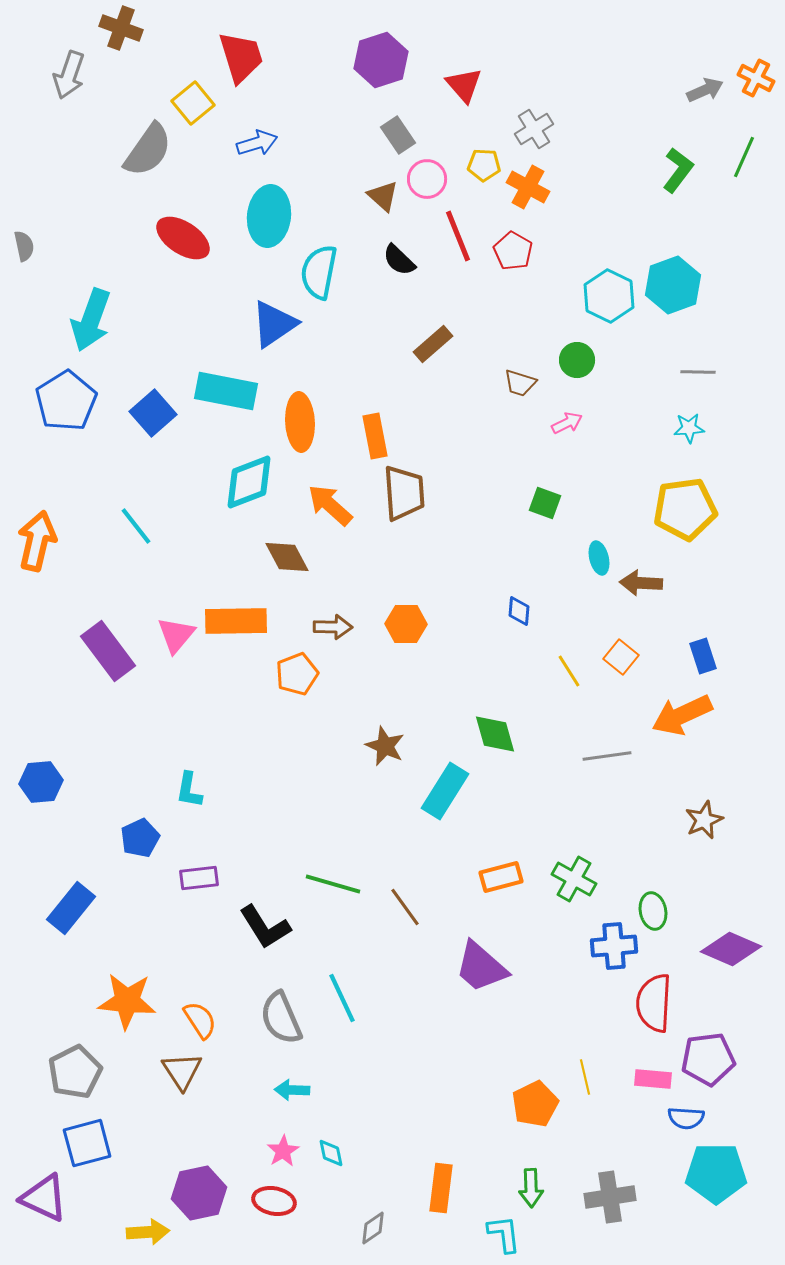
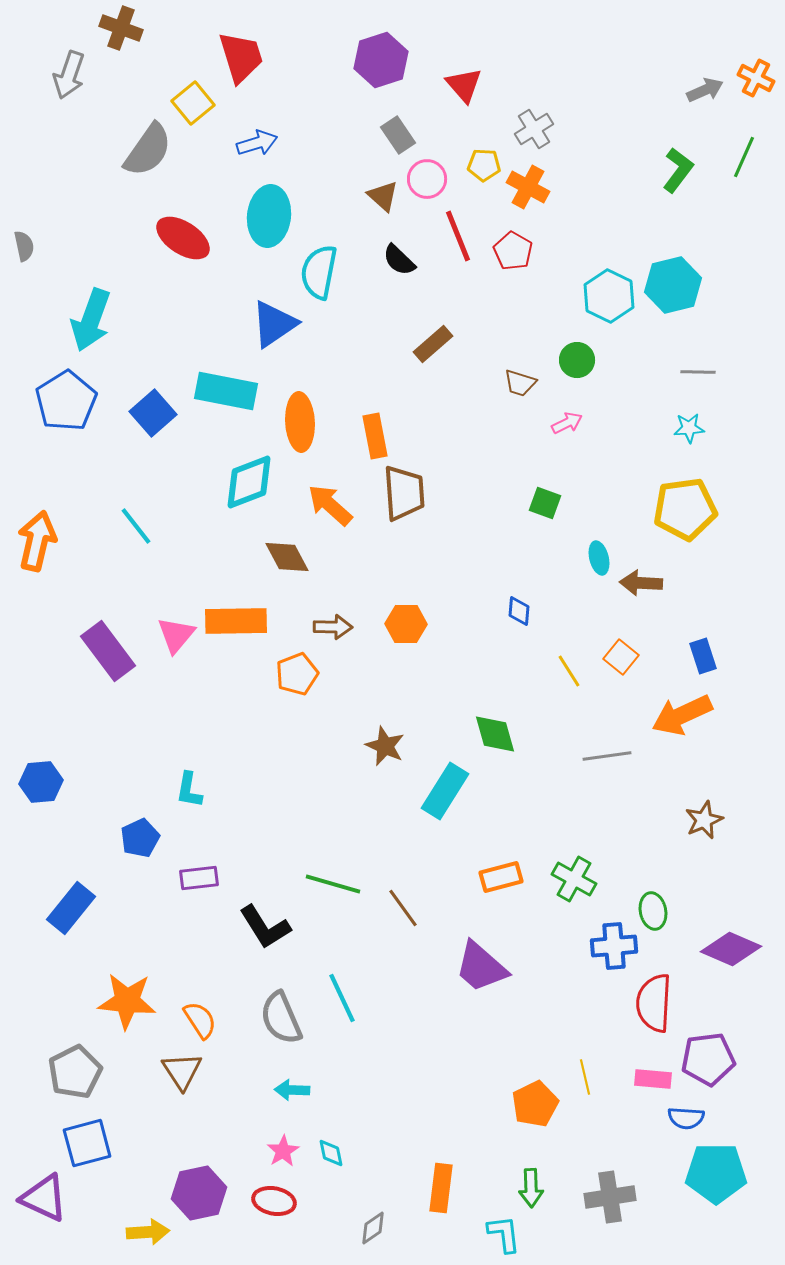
cyan hexagon at (673, 285): rotated 6 degrees clockwise
brown line at (405, 907): moved 2 px left, 1 px down
